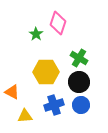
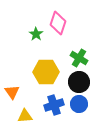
orange triangle: rotated 28 degrees clockwise
blue circle: moved 2 px left, 1 px up
